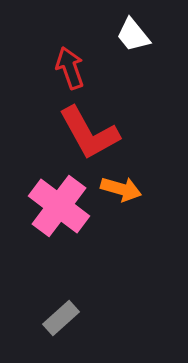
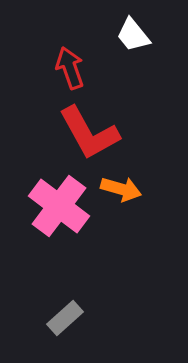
gray rectangle: moved 4 px right
